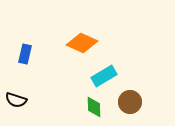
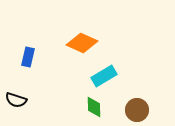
blue rectangle: moved 3 px right, 3 px down
brown circle: moved 7 px right, 8 px down
